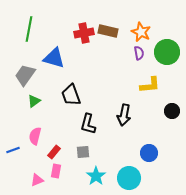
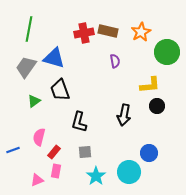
orange star: rotated 18 degrees clockwise
purple semicircle: moved 24 px left, 8 px down
gray trapezoid: moved 1 px right, 8 px up
black trapezoid: moved 11 px left, 5 px up
black circle: moved 15 px left, 5 px up
black L-shape: moved 9 px left, 2 px up
pink semicircle: moved 4 px right, 1 px down
gray square: moved 2 px right
cyan circle: moved 6 px up
